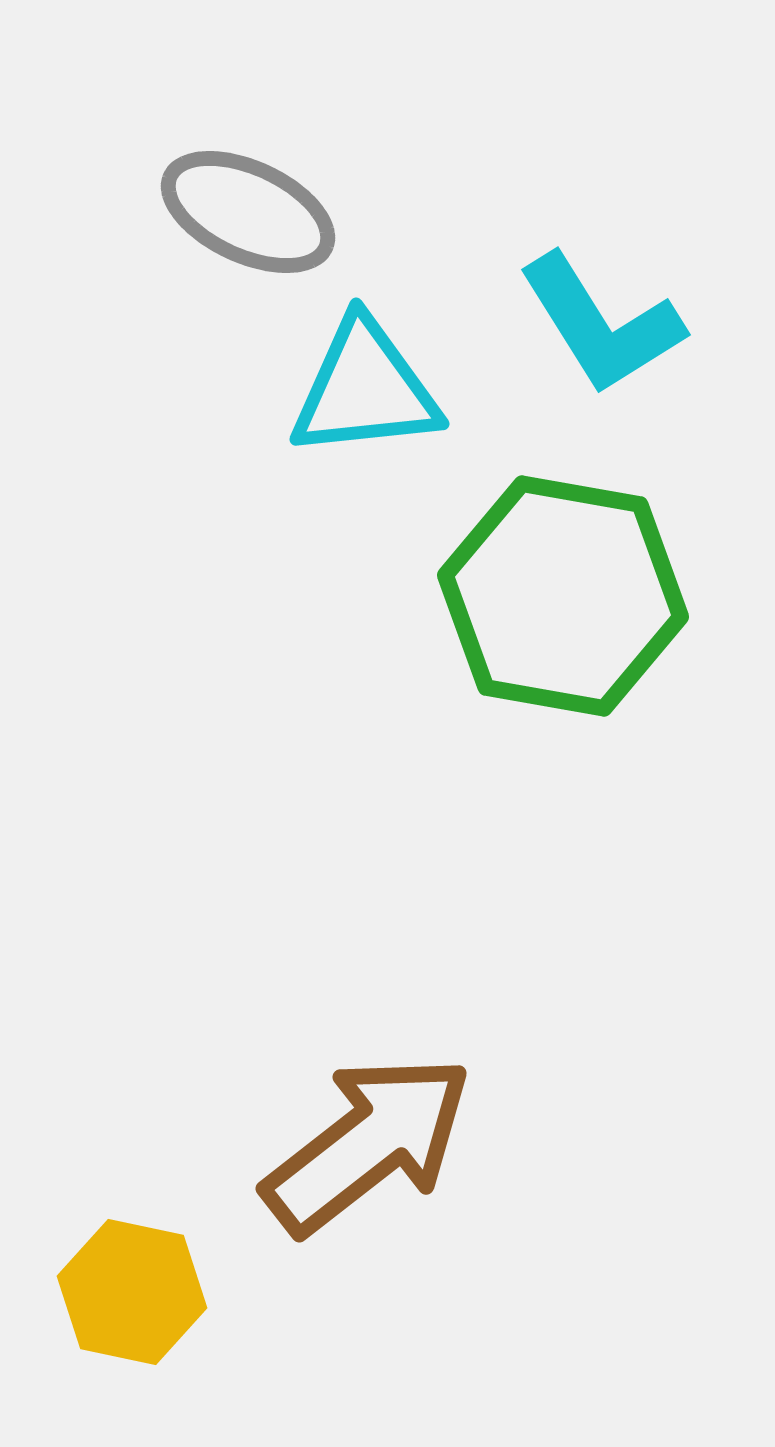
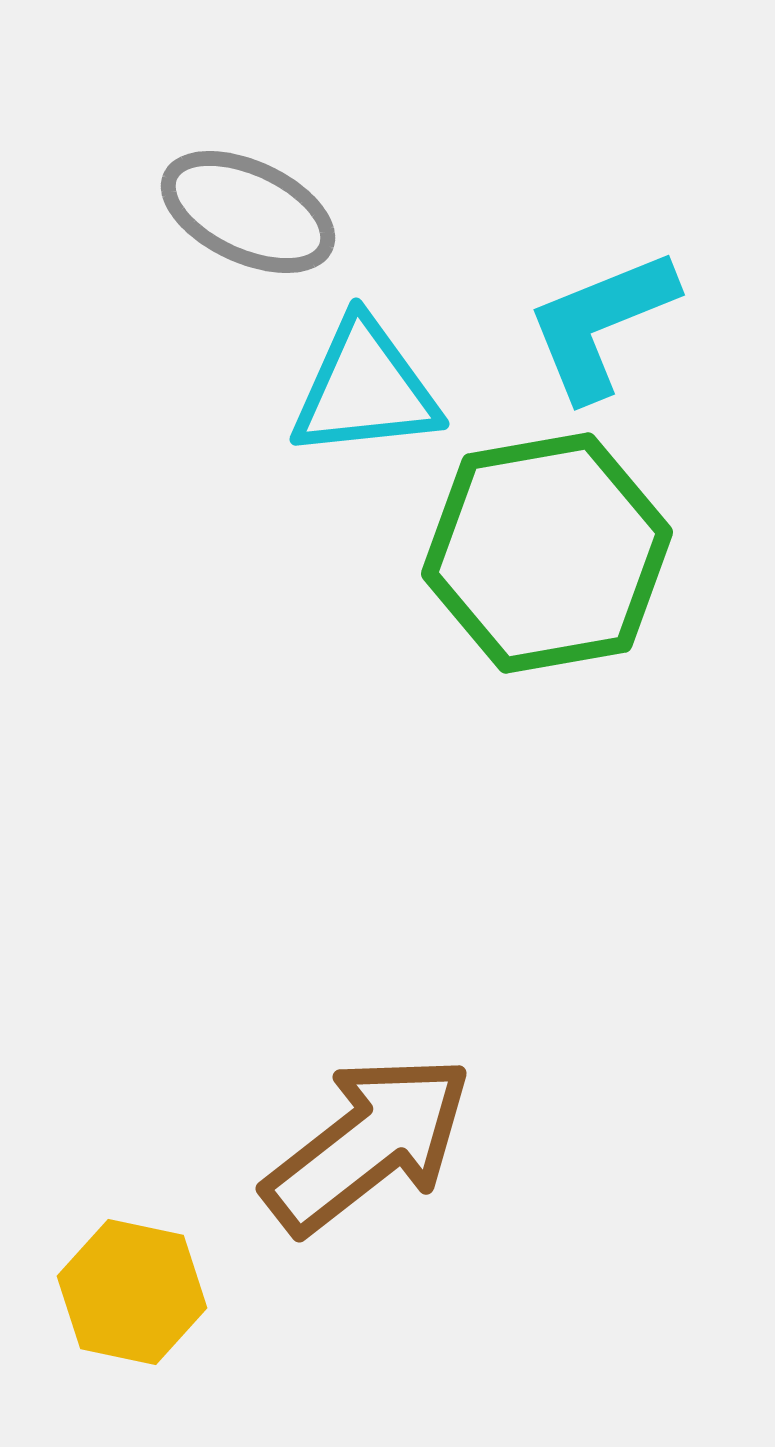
cyan L-shape: rotated 100 degrees clockwise
green hexagon: moved 16 px left, 43 px up; rotated 20 degrees counterclockwise
